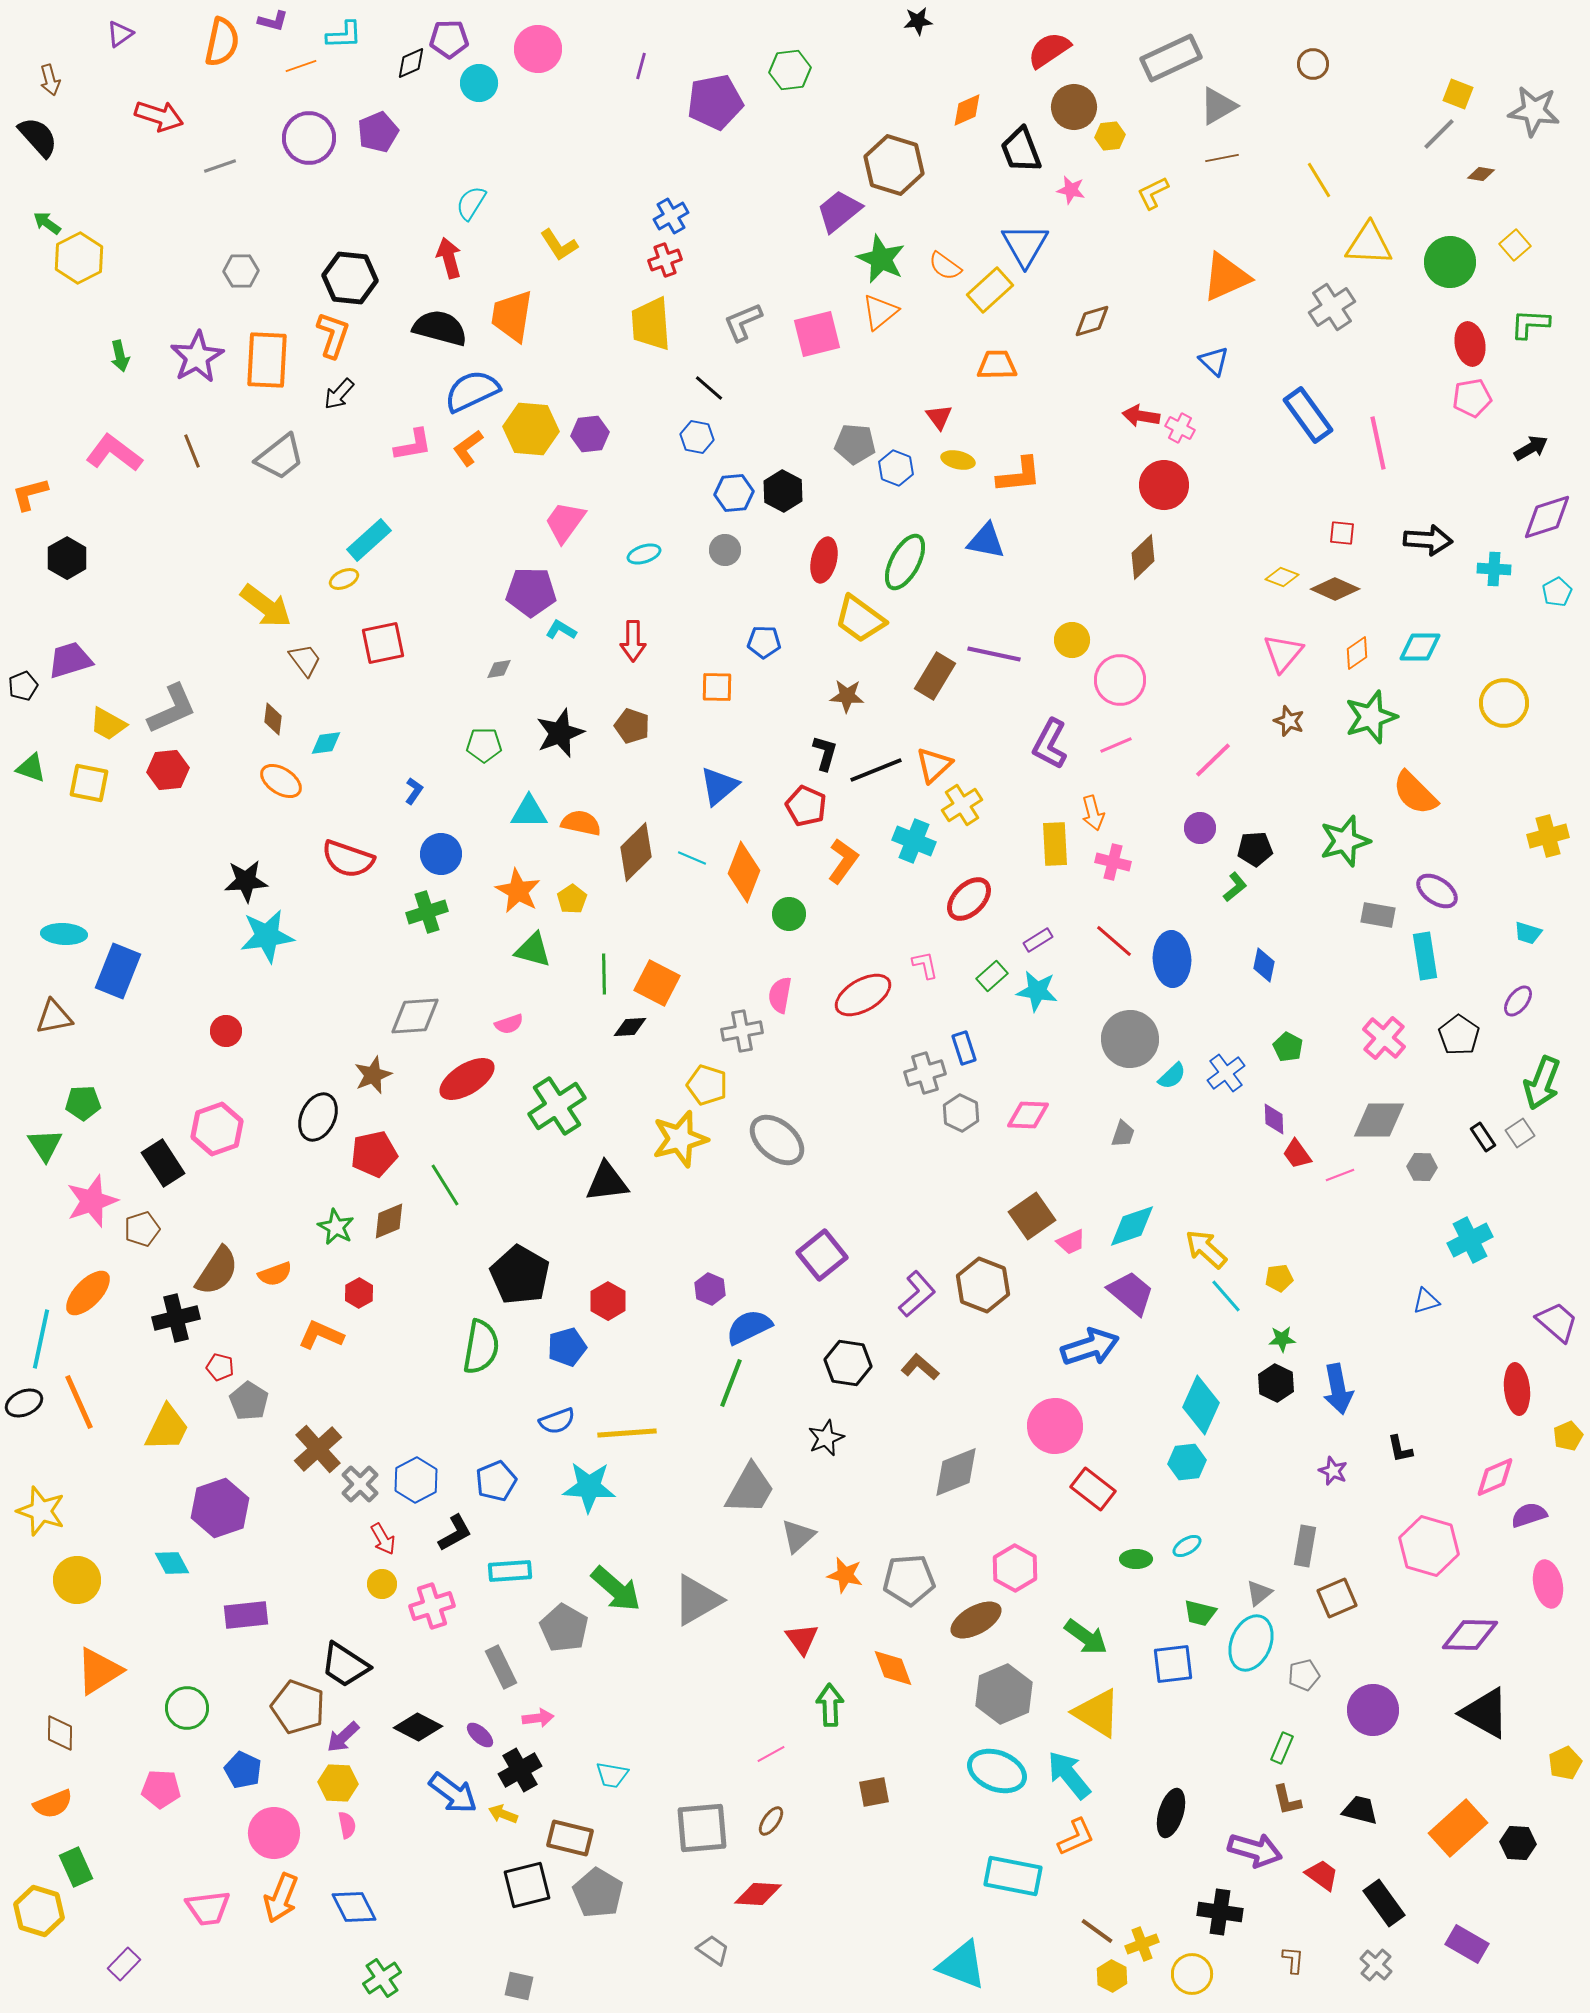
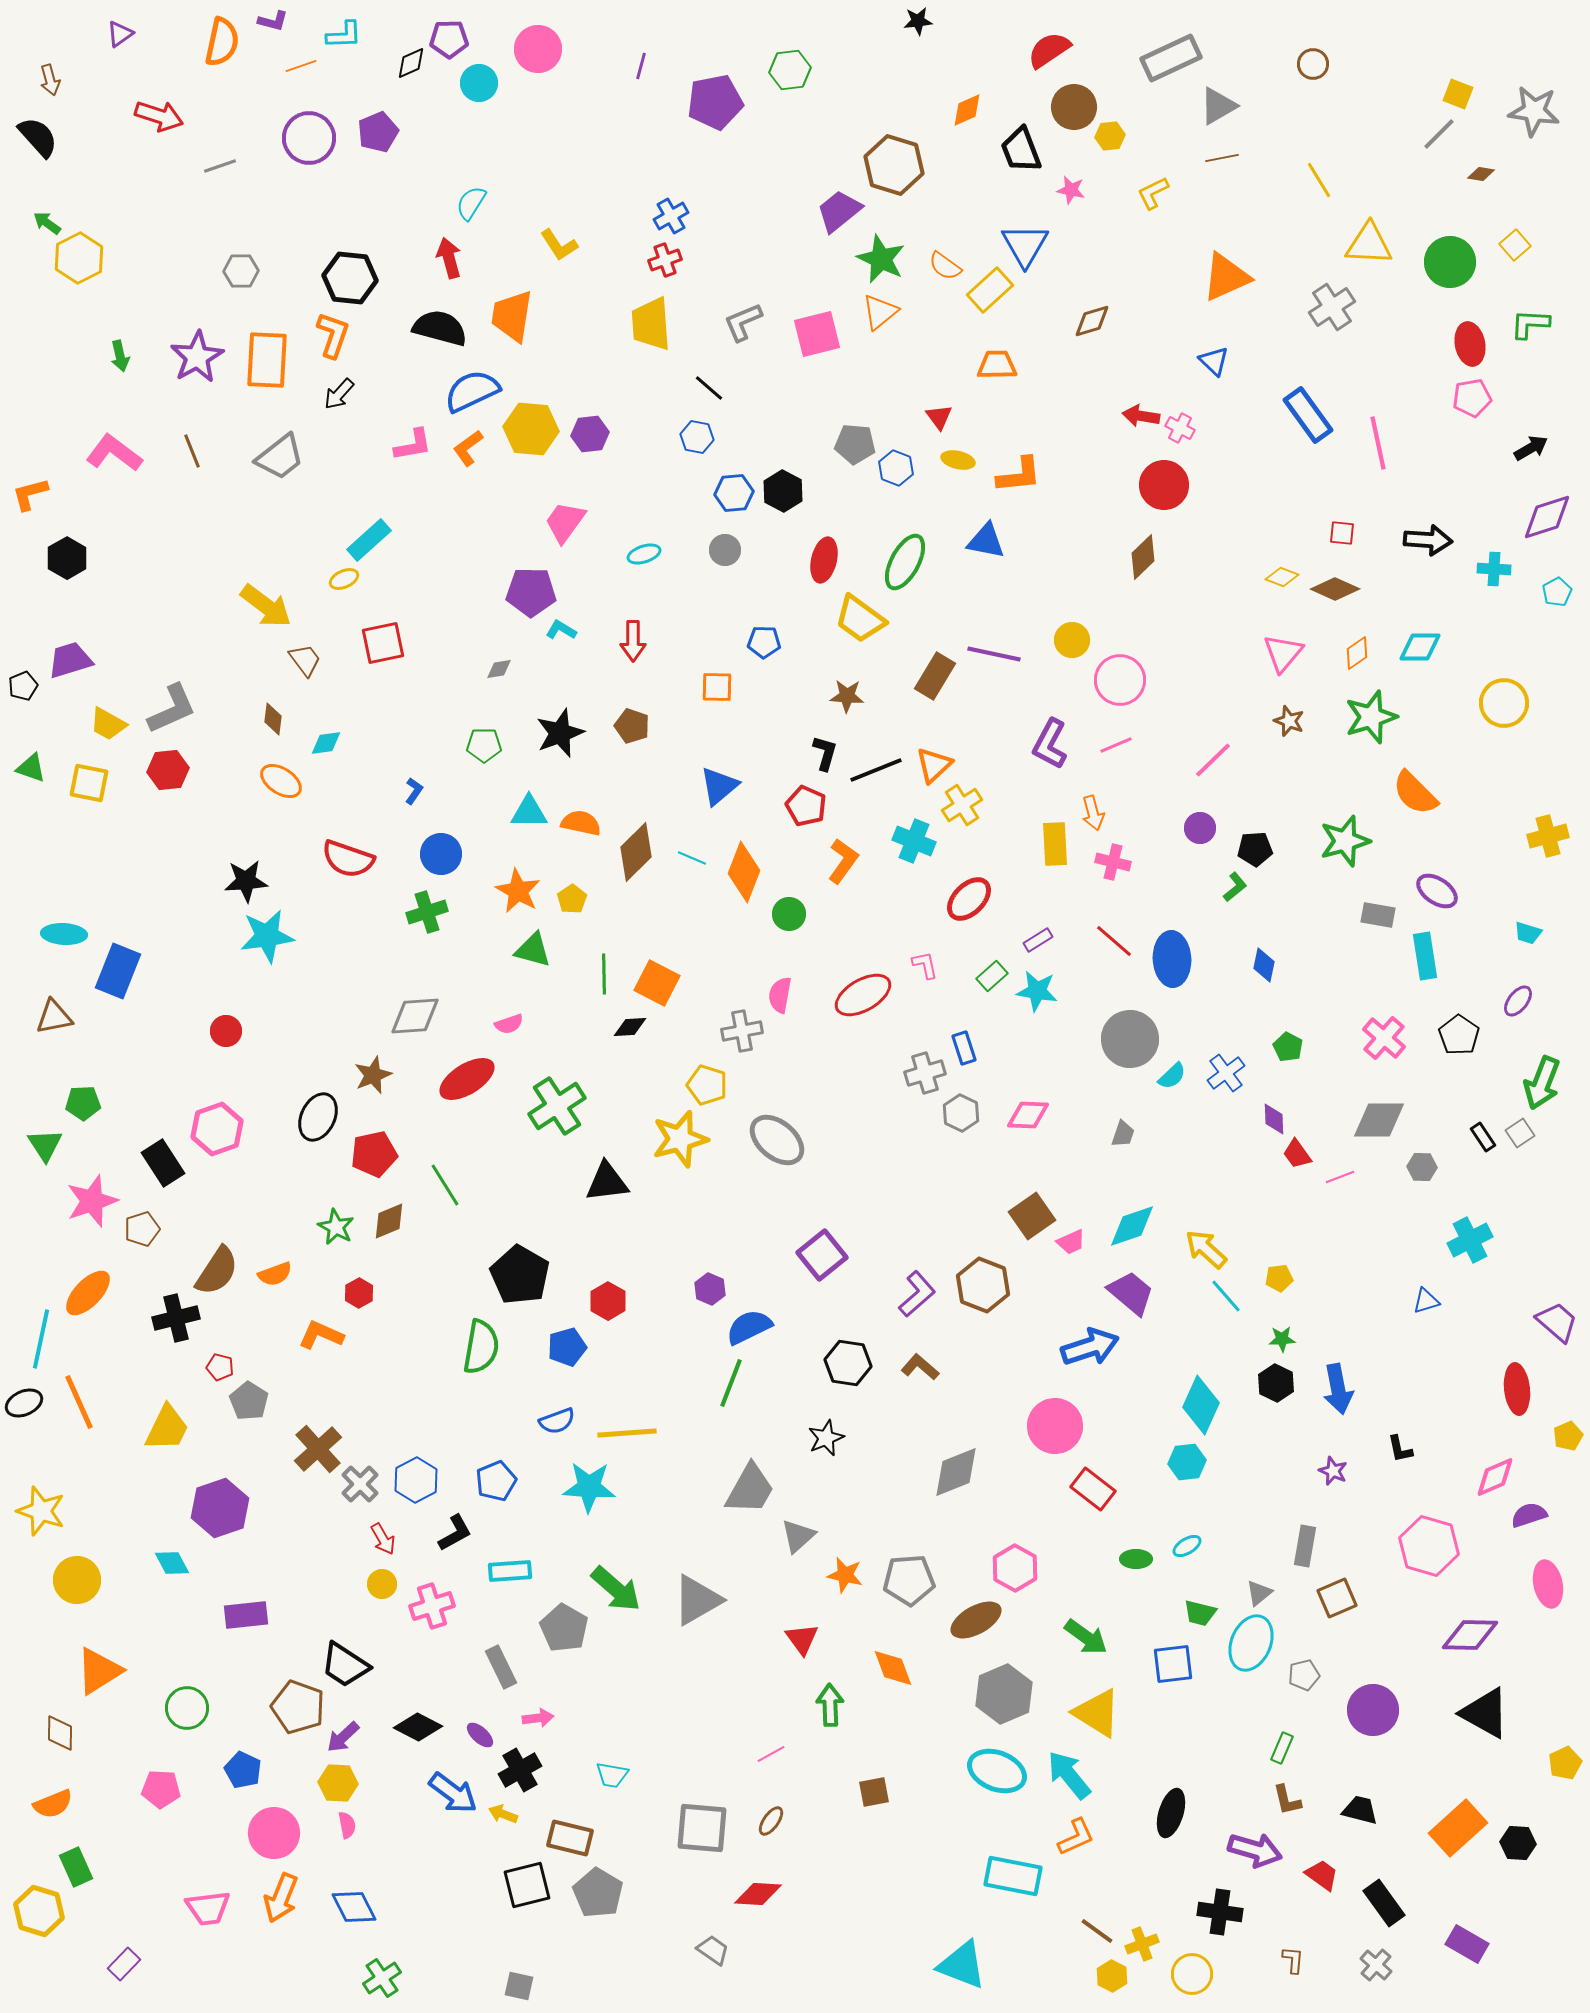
pink line at (1340, 1175): moved 2 px down
gray square at (702, 1828): rotated 10 degrees clockwise
